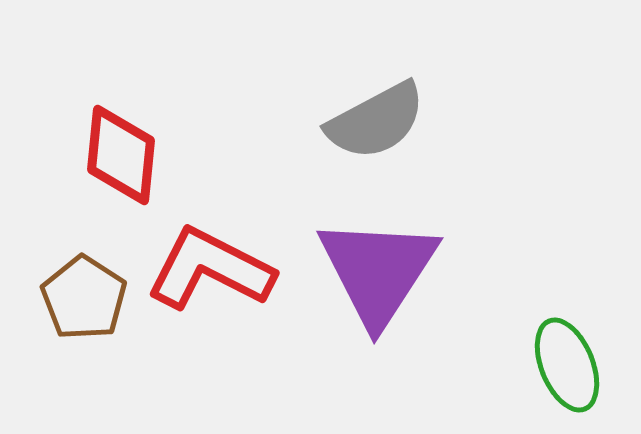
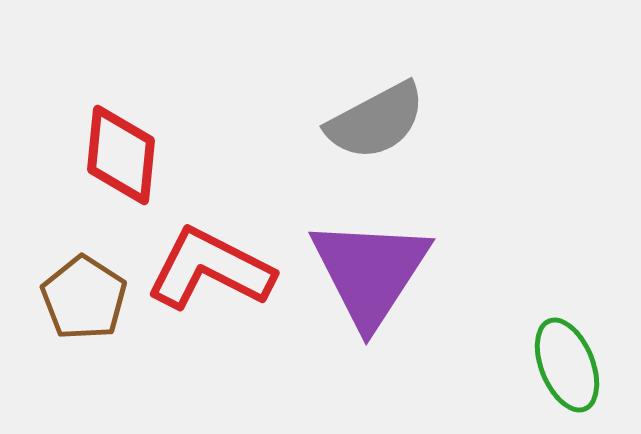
purple triangle: moved 8 px left, 1 px down
